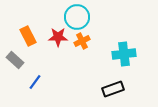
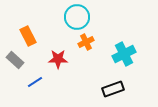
red star: moved 22 px down
orange cross: moved 4 px right, 1 px down
cyan cross: rotated 20 degrees counterclockwise
blue line: rotated 21 degrees clockwise
